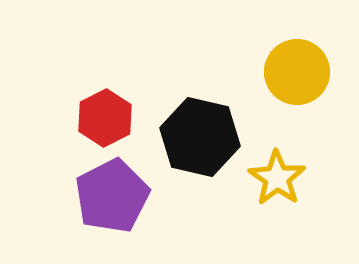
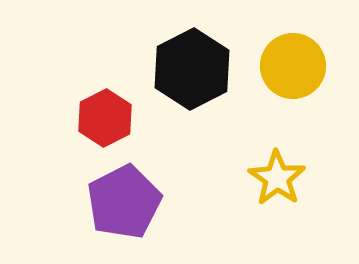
yellow circle: moved 4 px left, 6 px up
black hexagon: moved 8 px left, 68 px up; rotated 20 degrees clockwise
purple pentagon: moved 12 px right, 6 px down
